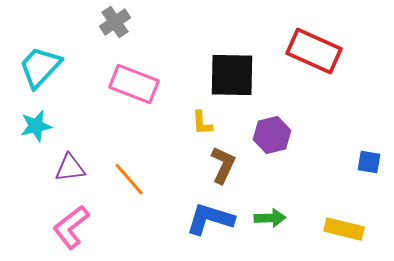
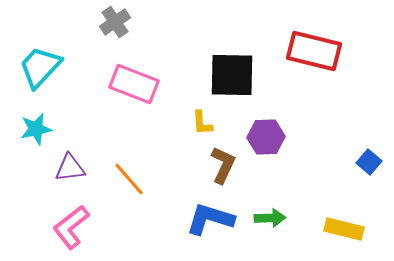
red rectangle: rotated 10 degrees counterclockwise
cyan star: moved 3 px down
purple hexagon: moved 6 px left, 2 px down; rotated 12 degrees clockwise
blue square: rotated 30 degrees clockwise
